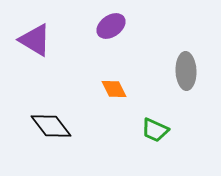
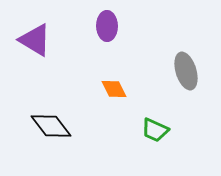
purple ellipse: moved 4 px left; rotated 56 degrees counterclockwise
gray ellipse: rotated 15 degrees counterclockwise
